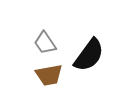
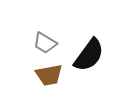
gray trapezoid: rotated 25 degrees counterclockwise
